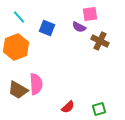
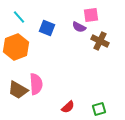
pink square: moved 1 px right, 1 px down
